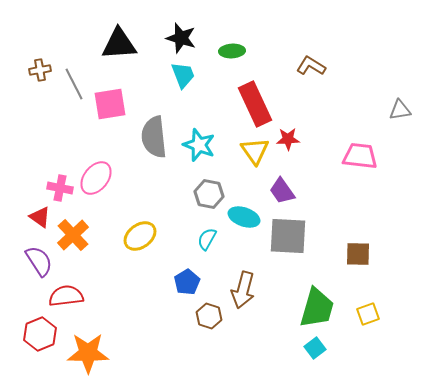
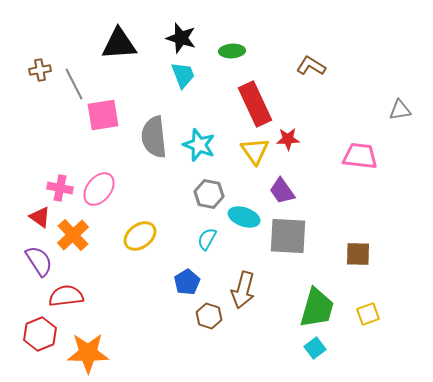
pink square: moved 7 px left, 11 px down
pink ellipse: moved 3 px right, 11 px down
